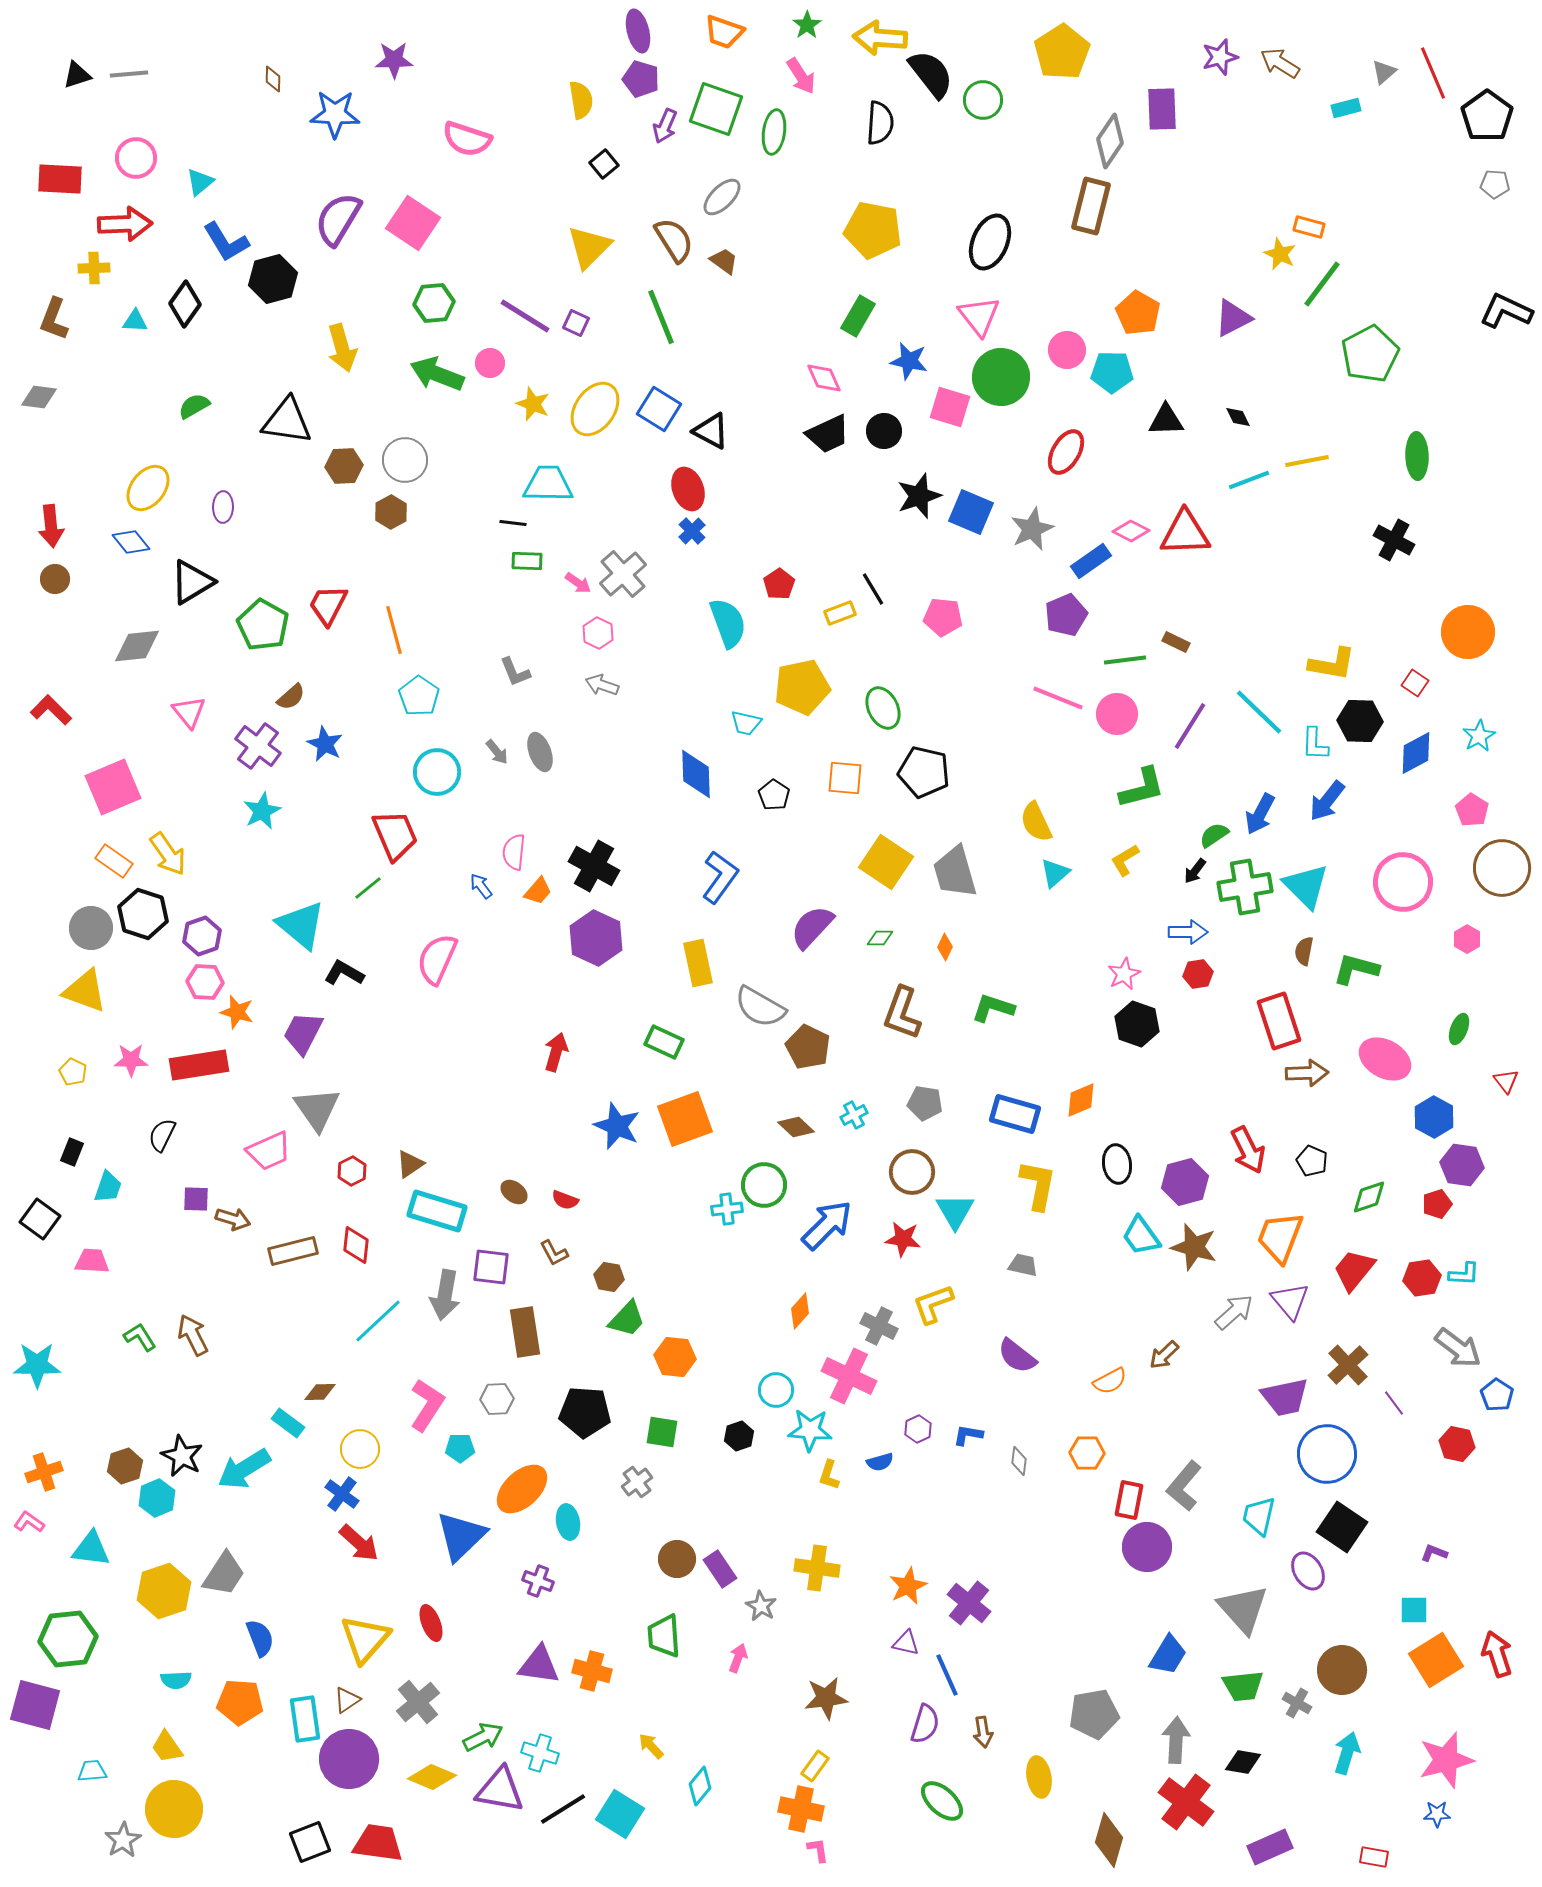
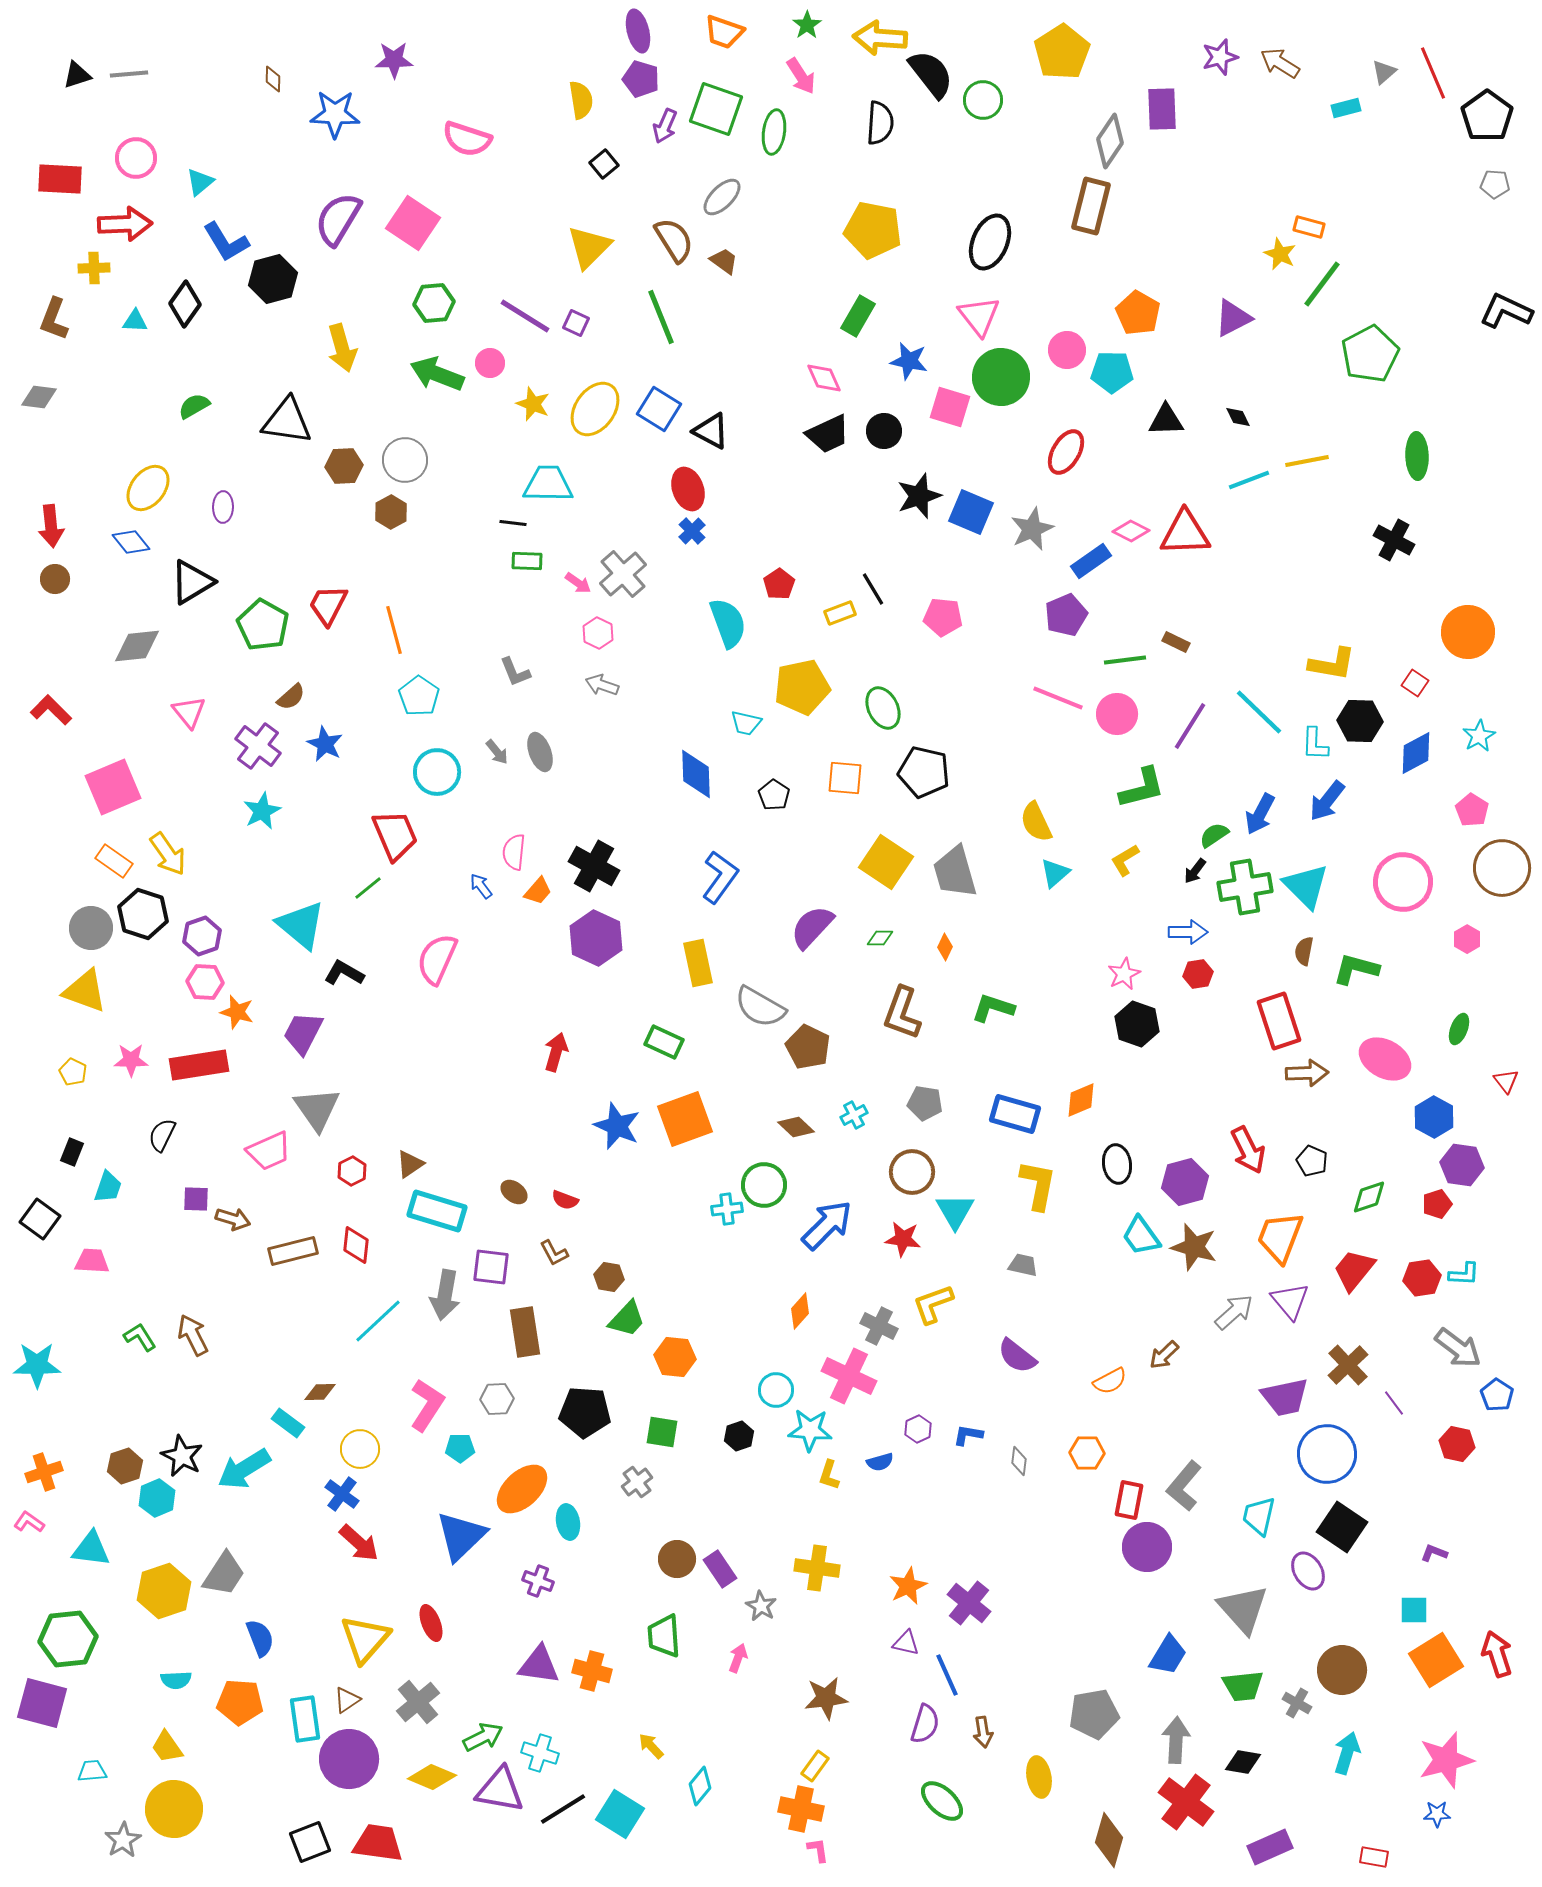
purple square at (35, 1705): moved 7 px right, 2 px up
